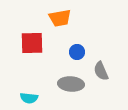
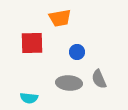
gray semicircle: moved 2 px left, 8 px down
gray ellipse: moved 2 px left, 1 px up
